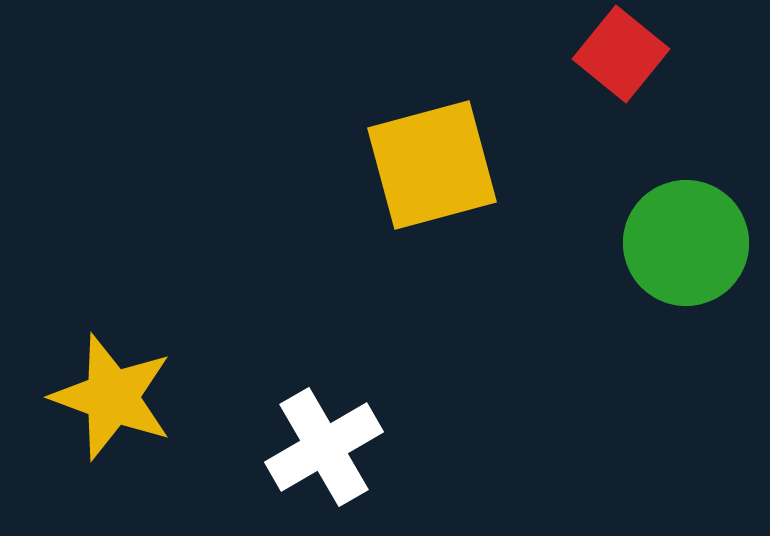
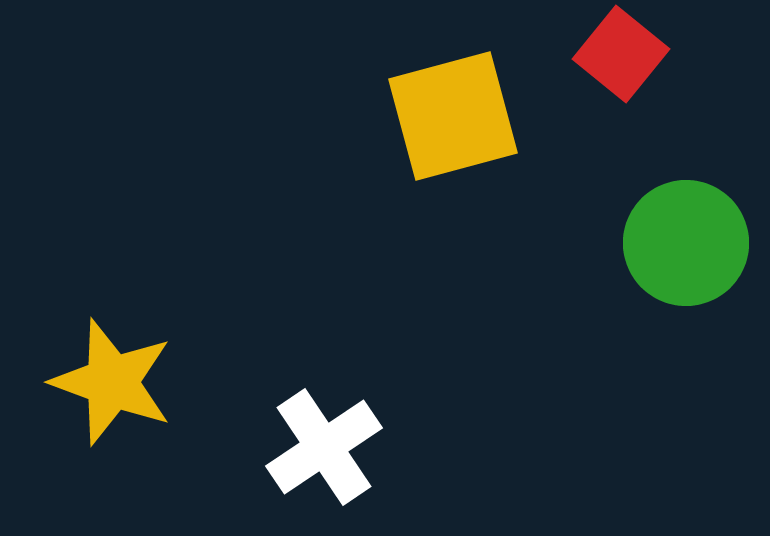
yellow square: moved 21 px right, 49 px up
yellow star: moved 15 px up
white cross: rotated 4 degrees counterclockwise
